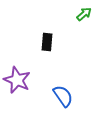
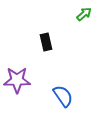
black rectangle: moved 1 px left; rotated 18 degrees counterclockwise
purple star: rotated 24 degrees counterclockwise
